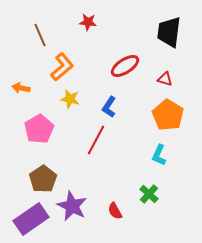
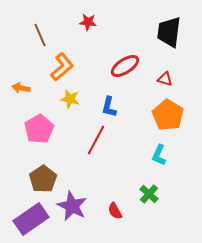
blue L-shape: rotated 20 degrees counterclockwise
